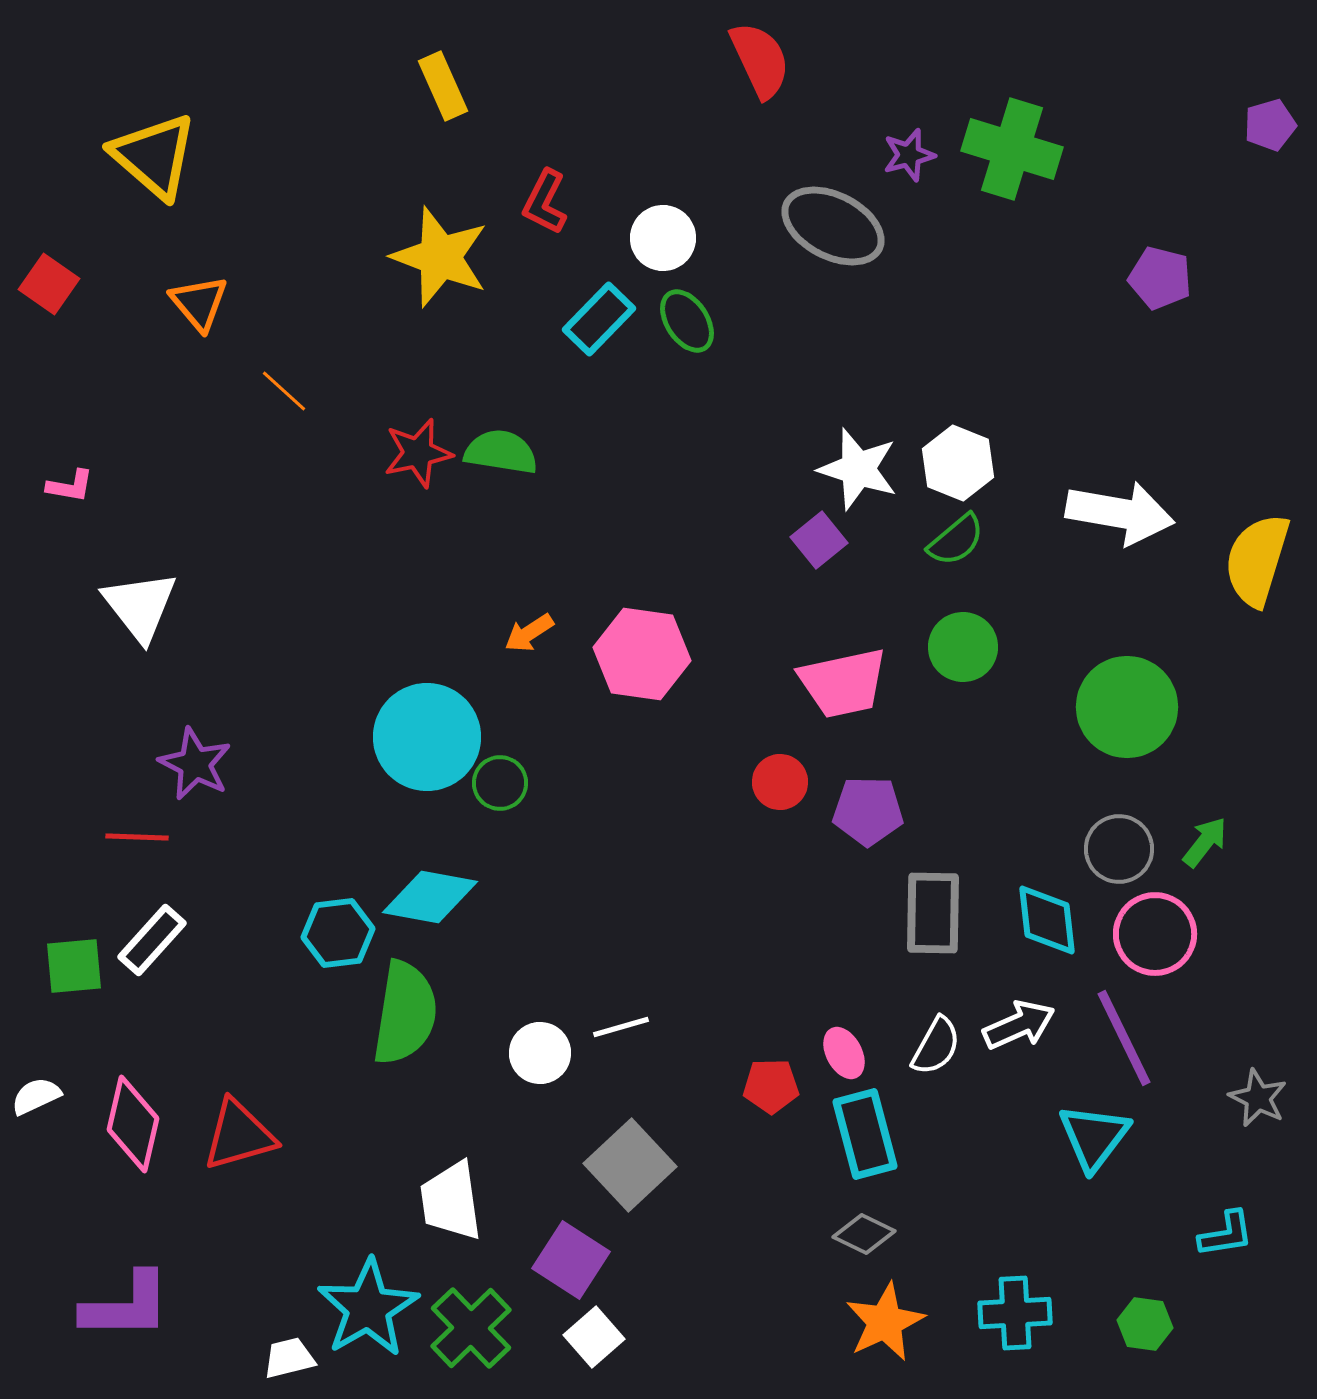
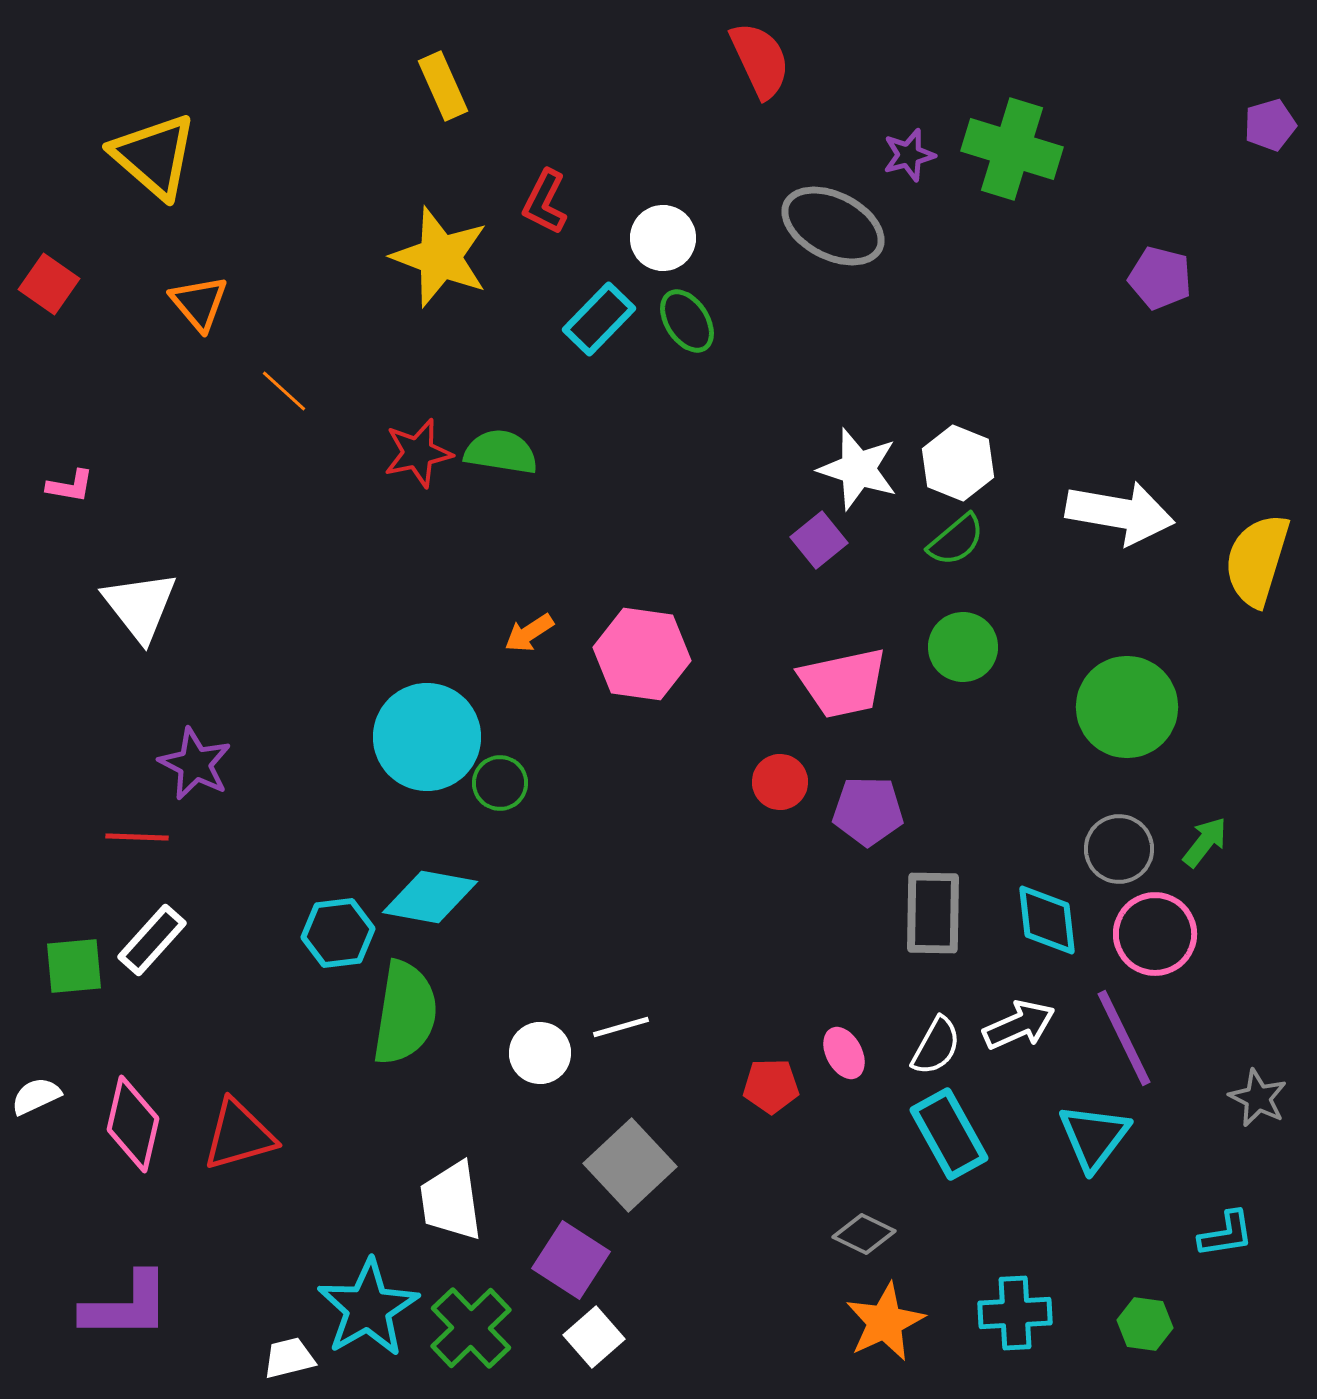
cyan rectangle at (865, 1134): moved 84 px right; rotated 14 degrees counterclockwise
